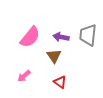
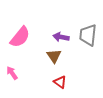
pink semicircle: moved 10 px left
pink arrow: moved 12 px left, 3 px up; rotated 96 degrees clockwise
